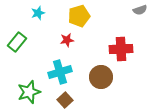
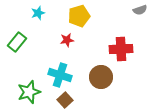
cyan cross: moved 3 px down; rotated 35 degrees clockwise
